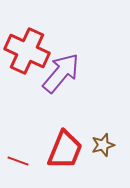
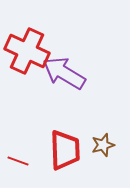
purple arrow: moved 3 px right; rotated 99 degrees counterclockwise
red trapezoid: rotated 24 degrees counterclockwise
